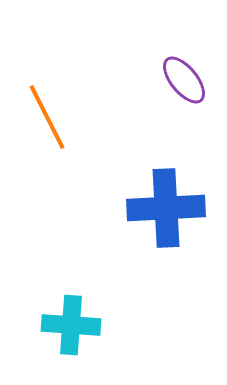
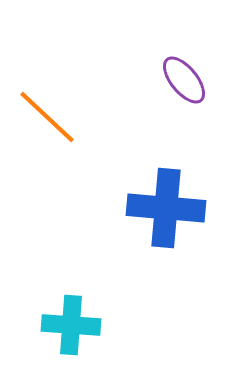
orange line: rotated 20 degrees counterclockwise
blue cross: rotated 8 degrees clockwise
